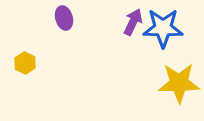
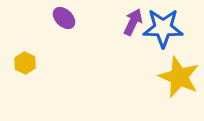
purple ellipse: rotated 30 degrees counterclockwise
yellow star: moved 6 px up; rotated 24 degrees clockwise
